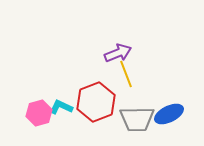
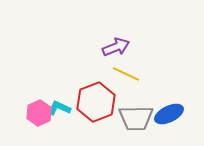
purple arrow: moved 2 px left, 6 px up
yellow line: rotated 44 degrees counterclockwise
cyan L-shape: moved 2 px left, 1 px down
pink hexagon: rotated 10 degrees counterclockwise
gray trapezoid: moved 1 px left, 1 px up
